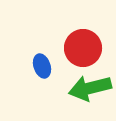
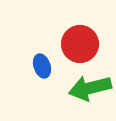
red circle: moved 3 px left, 4 px up
